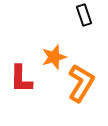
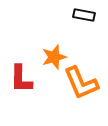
black rectangle: rotated 60 degrees counterclockwise
orange L-shape: rotated 126 degrees clockwise
